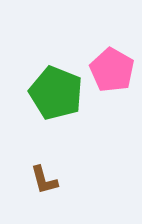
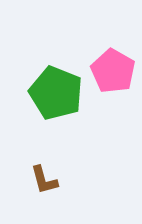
pink pentagon: moved 1 px right, 1 px down
